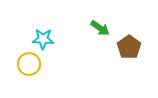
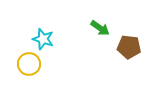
cyan star: rotated 15 degrees clockwise
brown pentagon: rotated 30 degrees counterclockwise
